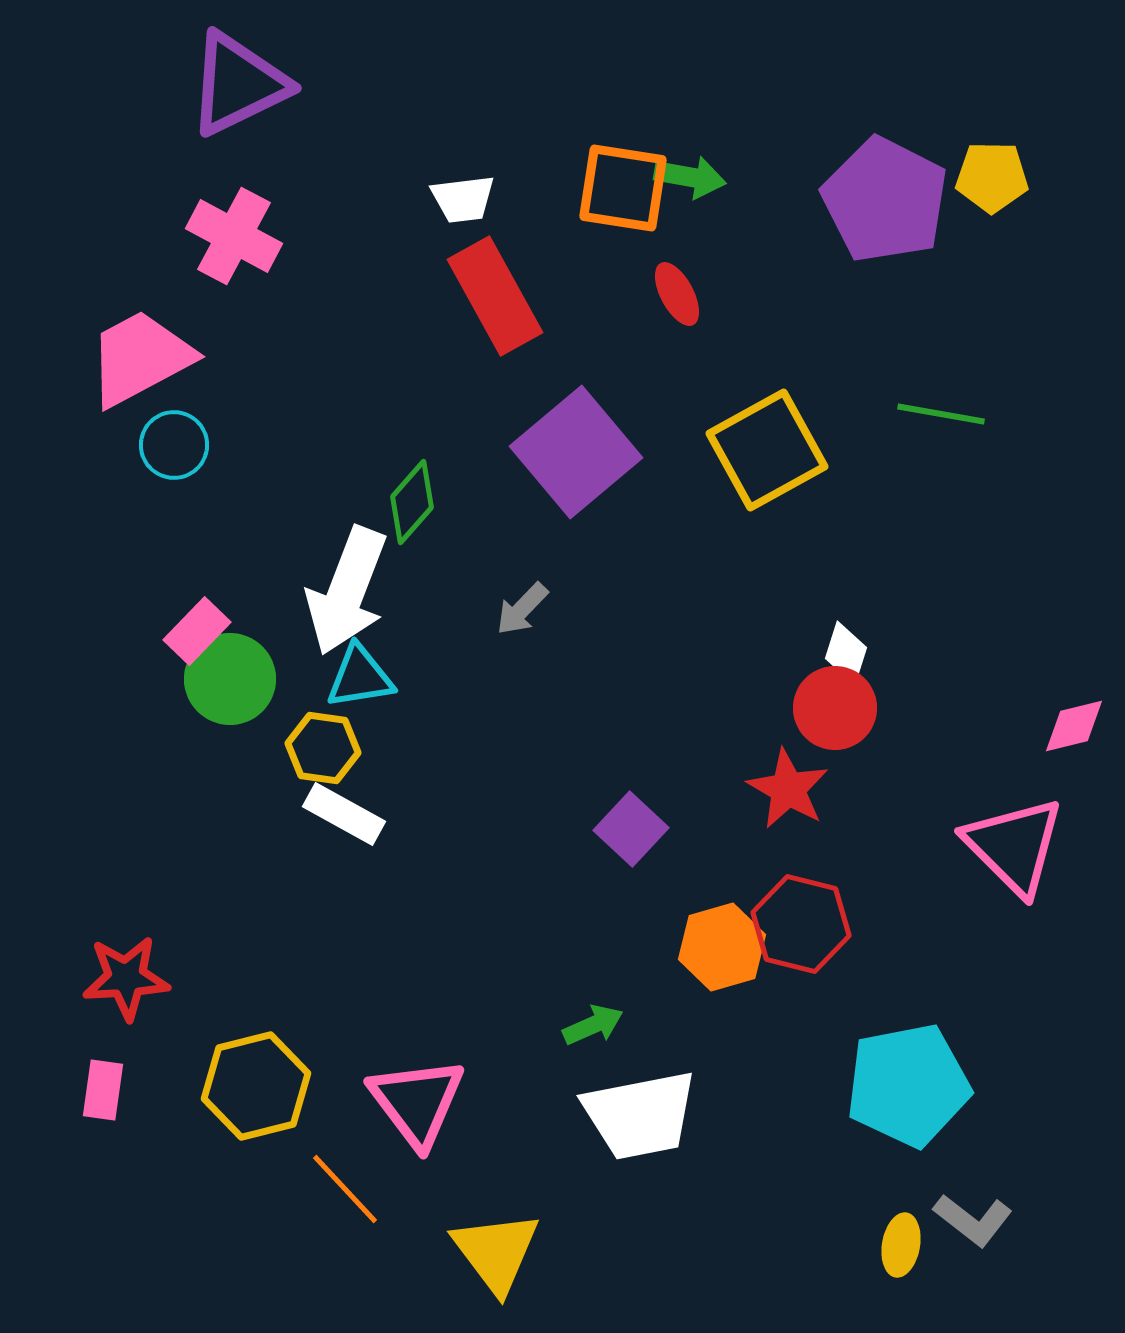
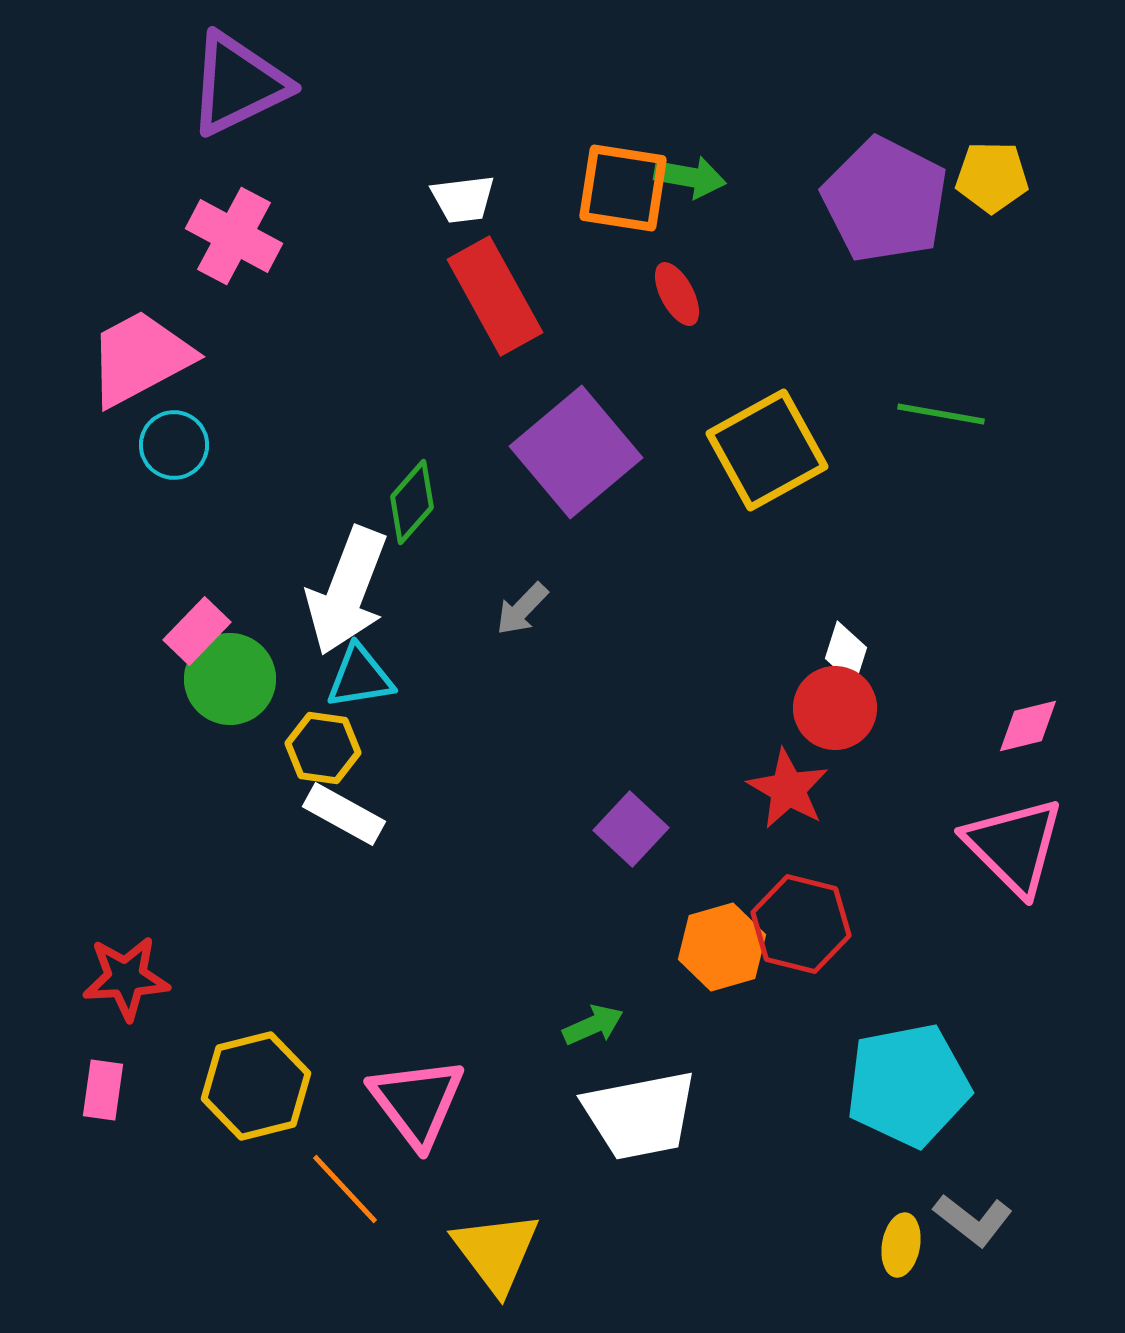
pink diamond at (1074, 726): moved 46 px left
